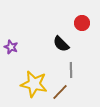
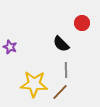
purple star: moved 1 px left
gray line: moved 5 px left
yellow star: rotated 8 degrees counterclockwise
